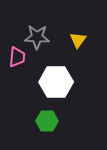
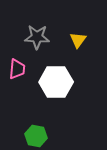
pink trapezoid: moved 12 px down
green hexagon: moved 11 px left, 15 px down; rotated 10 degrees clockwise
